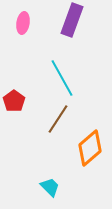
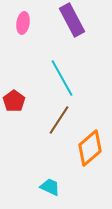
purple rectangle: rotated 48 degrees counterclockwise
brown line: moved 1 px right, 1 px down
cyan trapezoid: rotated 20 degrees counterclockwise
